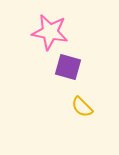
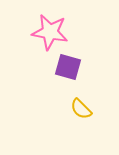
yellow semicircle: moved 1 px left, 2 px down
